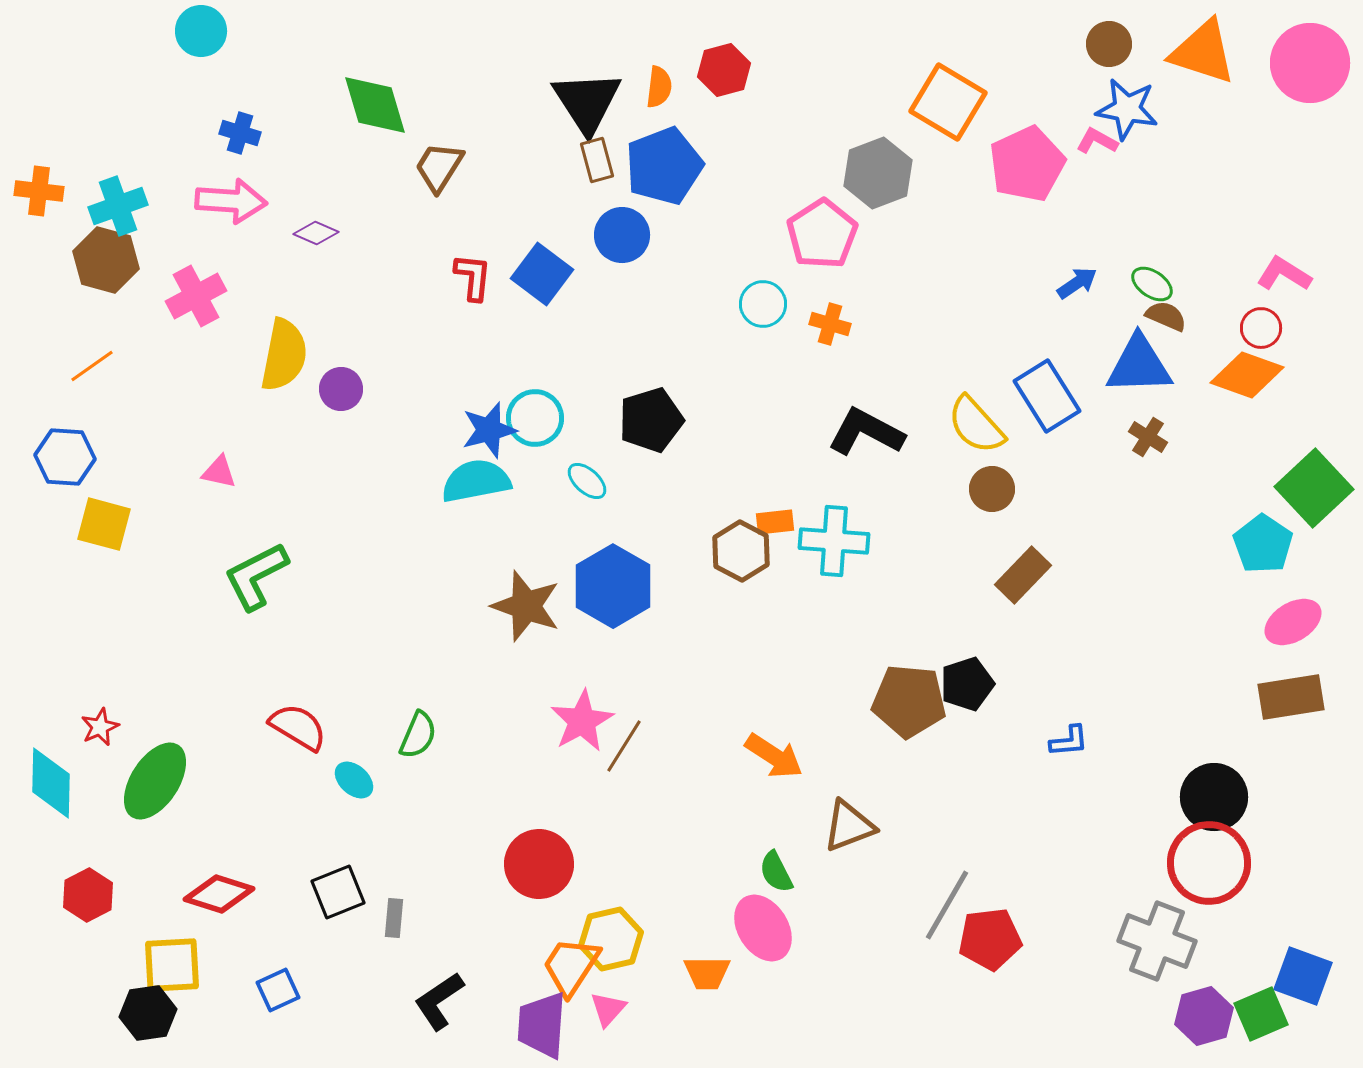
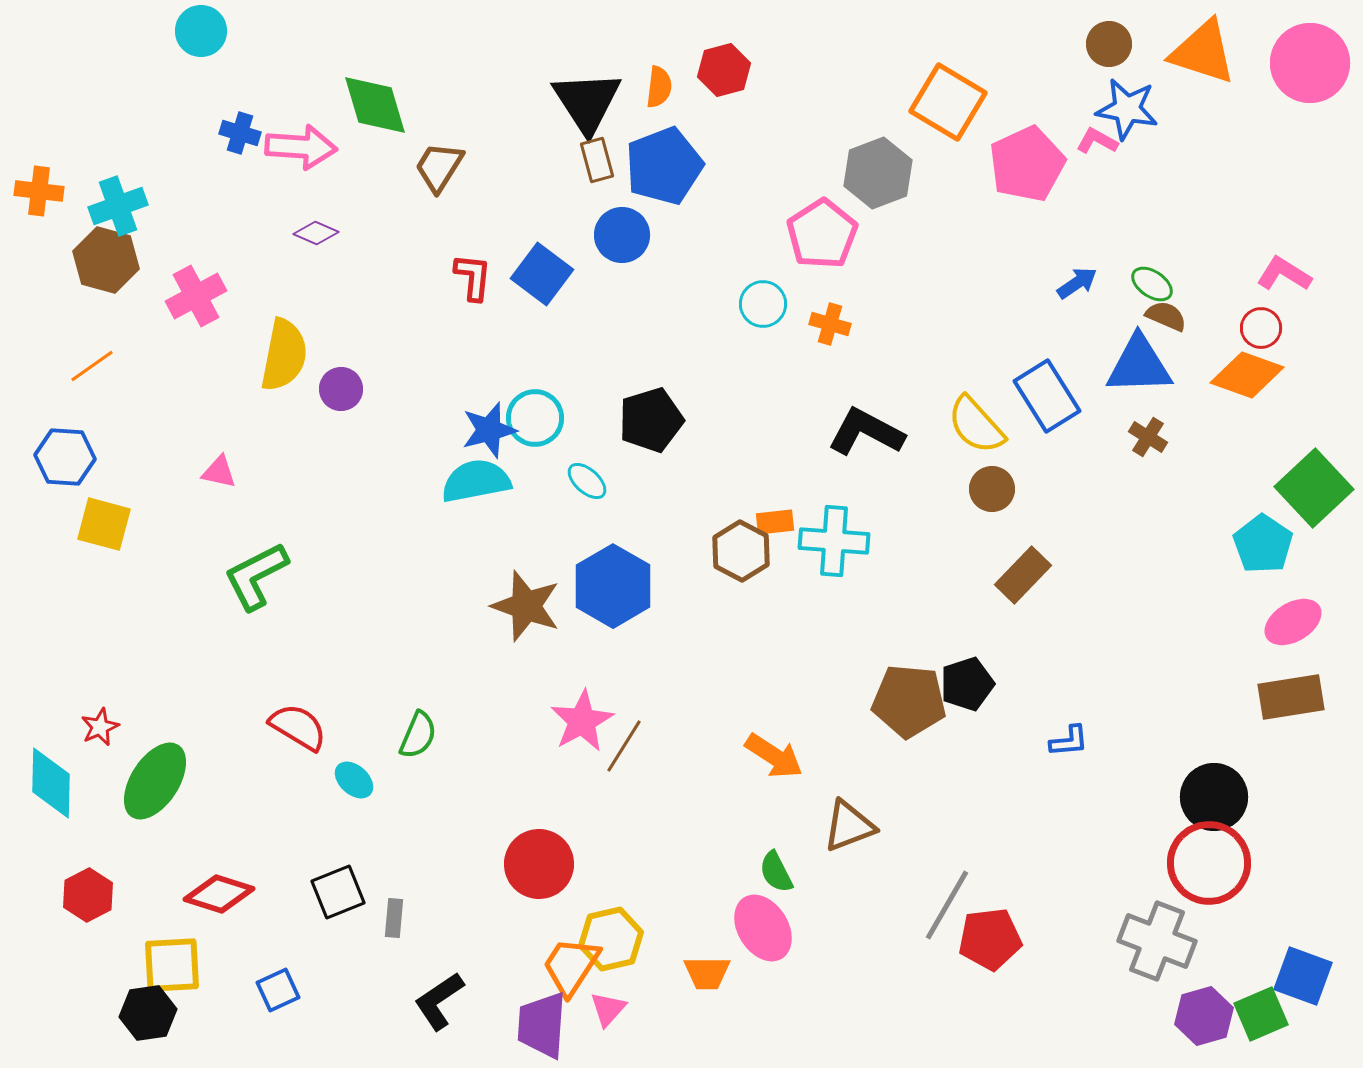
pink arrow at (231, 201): moved 70 px right, 54 px up
